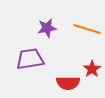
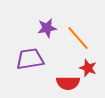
orange line: moved 9 px left, 9 px down; rotated 32 degrees clockwise
red star: moved 4 px left, 1 px up; rotated 18 degrees counterclockwise
